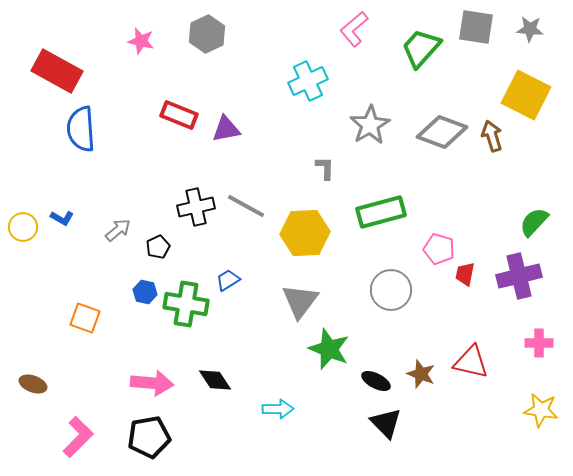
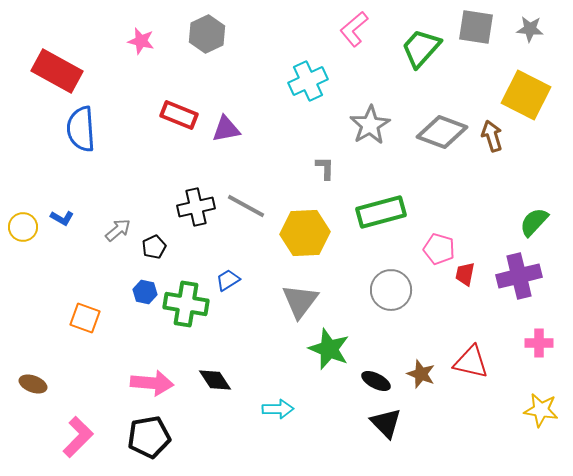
black pentagon at (158, 247): moved 4 px left
